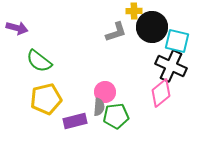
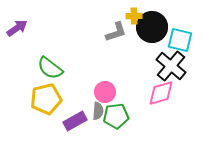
yellow cross: moved 5 px down
purple arrow: rotated 50 degrees counterclockwise
cyan square: moved 3 px right, 1 px up
green semicircle: moved 11 px right, 7 px down
black cross: rotated 16 degrees clockwise
pink diamond: rotated 24 degrees clockwise
gray semicircle: moved 1 px left, 4 px down
purple rectangle: rotated 15 degrees counterclockwise
